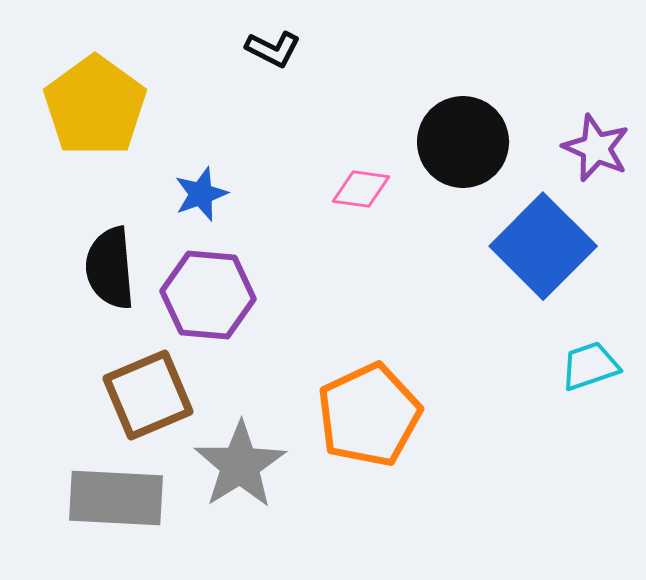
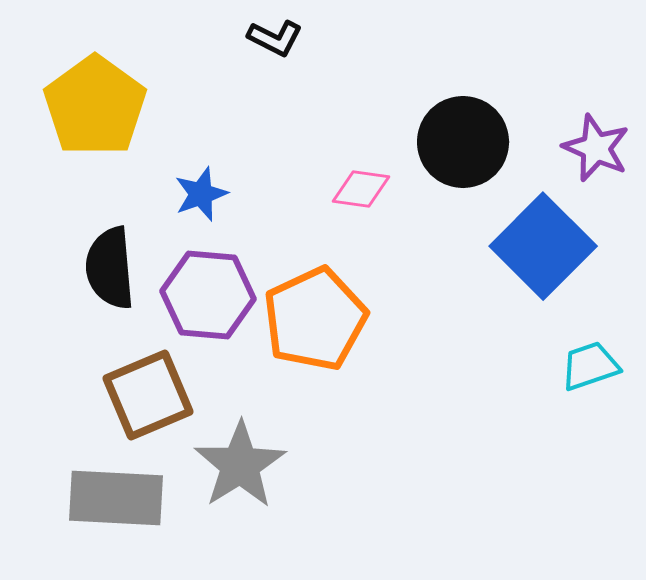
black L-shape: moved 2 px right, 11 px up
orange pentagon: moved 54 px left, 96 px up
